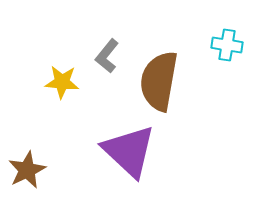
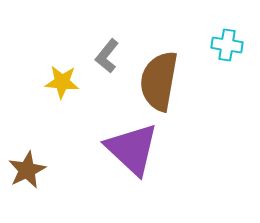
purple triangle: moved 3 px right, 2 px up
